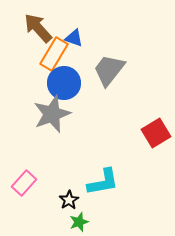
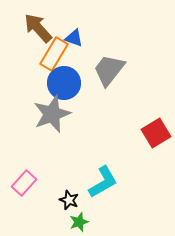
cyan L-shape: rotated 20 degrees counterclockwise
black star: rotated 18 degrees counterclockwise
